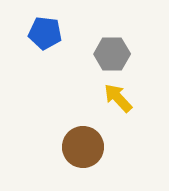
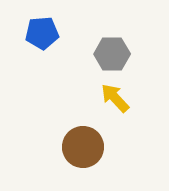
blue pentagon: moved 3 px left; rotated 12 degrees counterclockwise
yellow arrow: moved 3 px left
